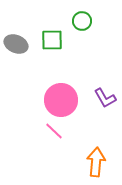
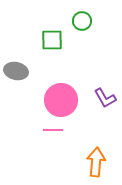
gray ellipse: moved 27 px down; rotated 10 degrees counterclockwise
pink line: moved 1 px left, 1 px up; rotated 42 degrees counterclockwise
